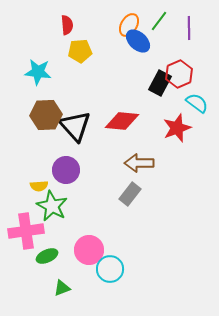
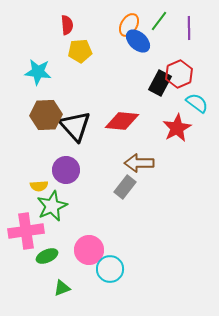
red star: rotated 8 degrees counterclockwise
gray rectangle: moved 5 px left, 7 px up
green star: rotated 20 degrees clockwise
